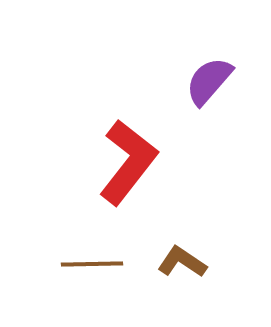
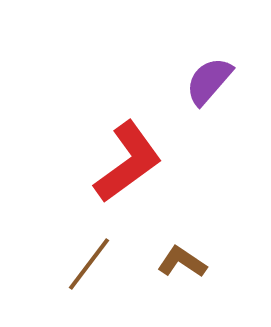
red L-shape: rotated 16 degrees clockwise
brown line: moved 3 px left; rotated 52 degrees counterclockwise
